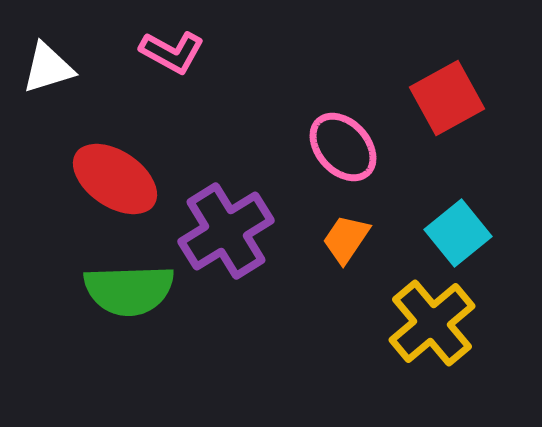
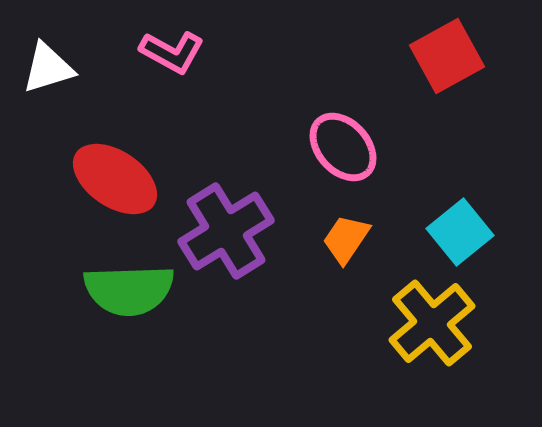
red square: moved 42 px up
cyan square: moved 2 px right, 1 px up
